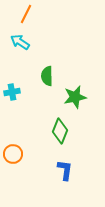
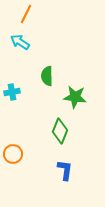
green star: rotated 20 degrees clockwise
